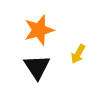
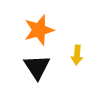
yellow arrow: moved 1 px left, 1 px down; rotated 24 degrees counterclockwise
